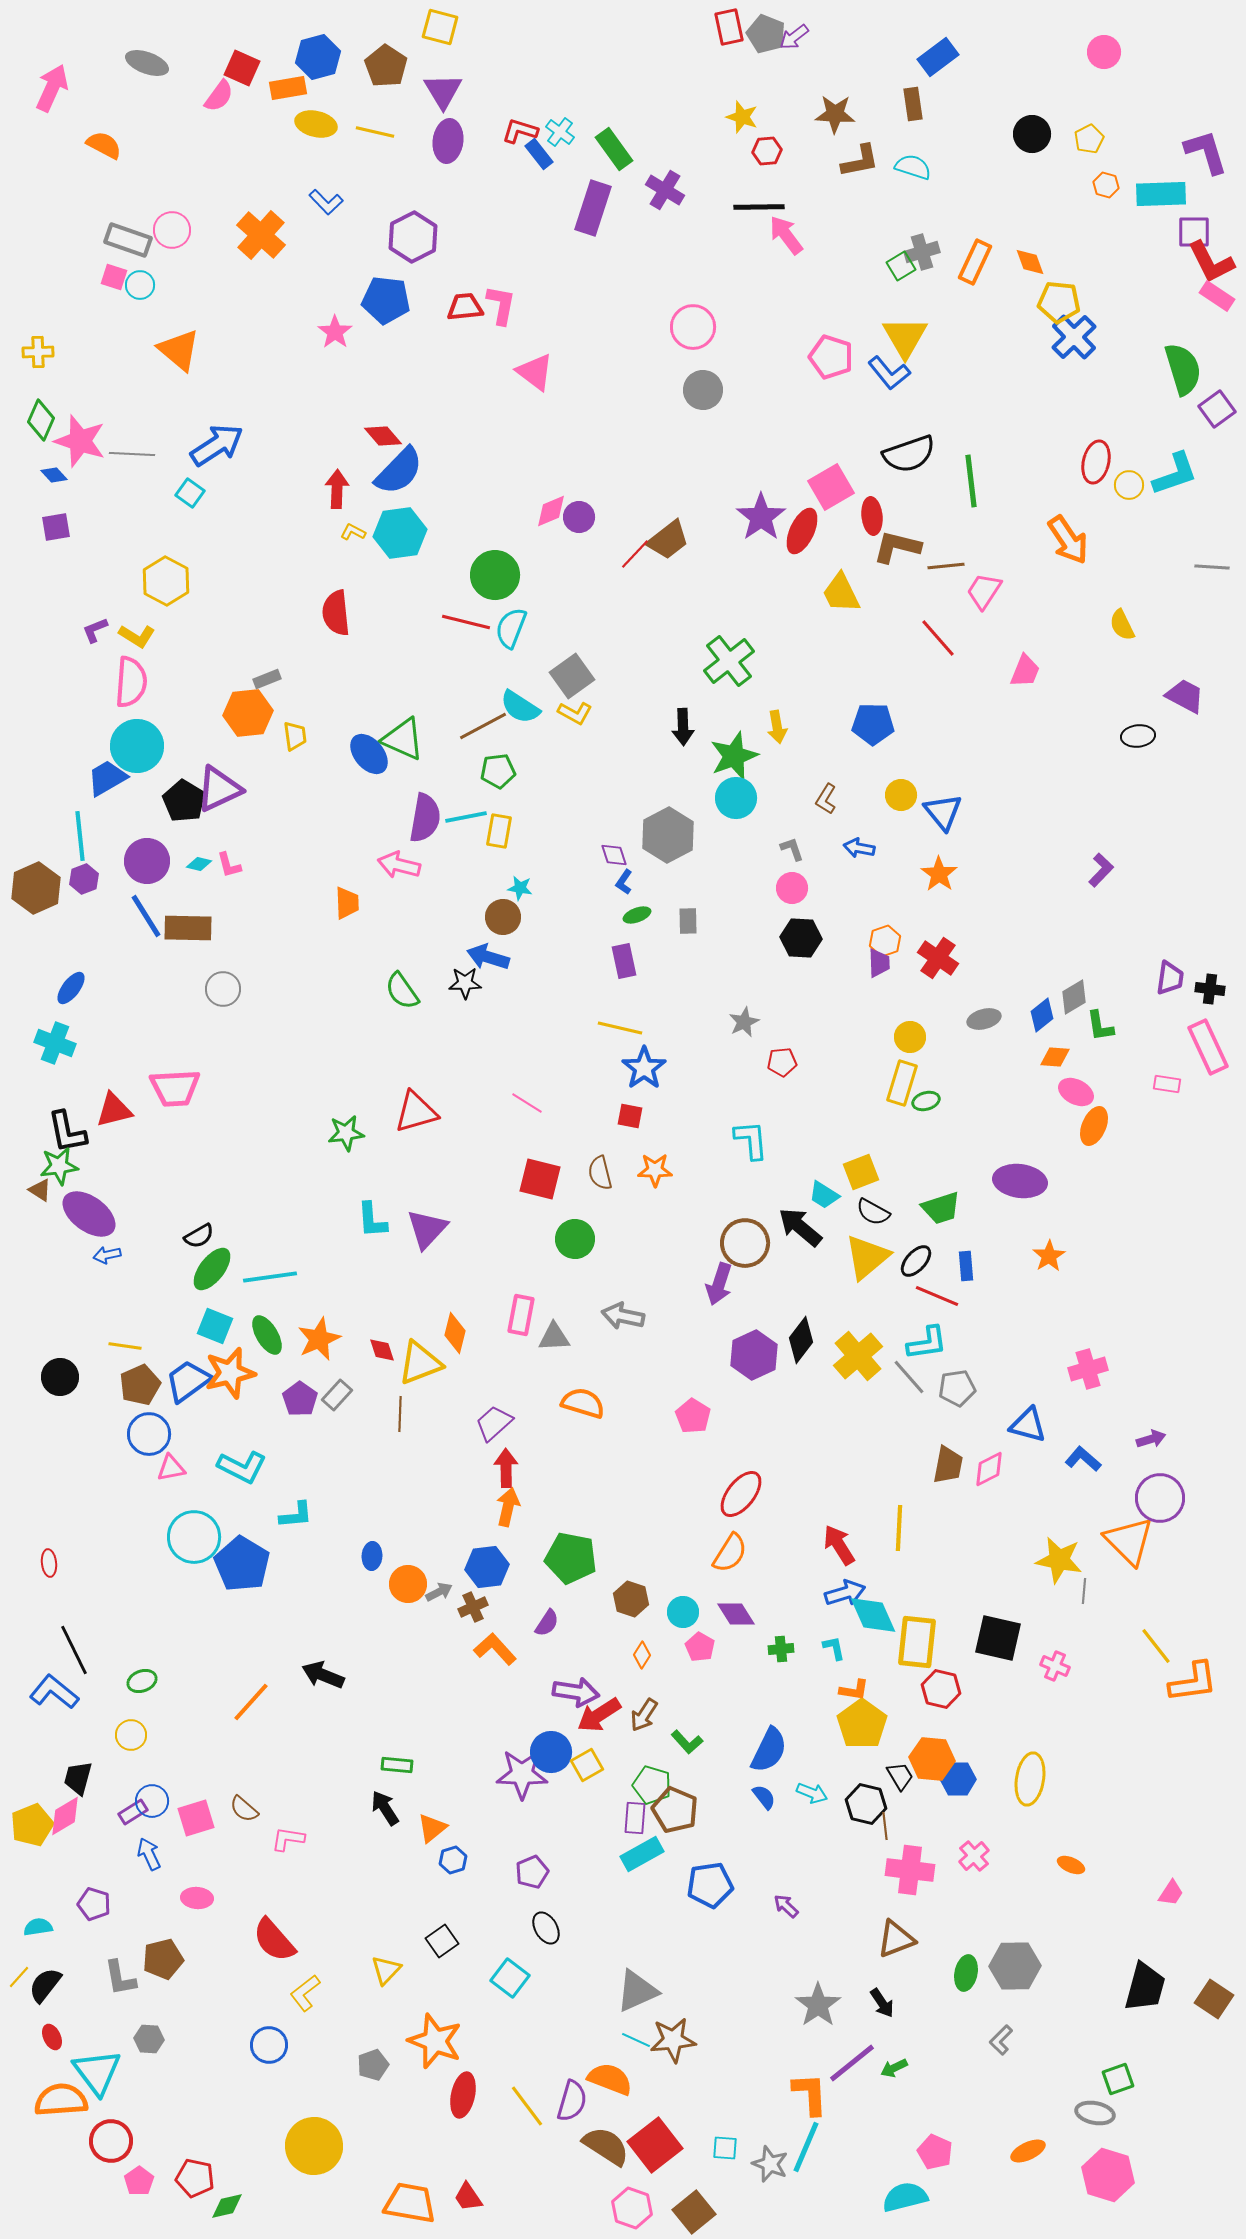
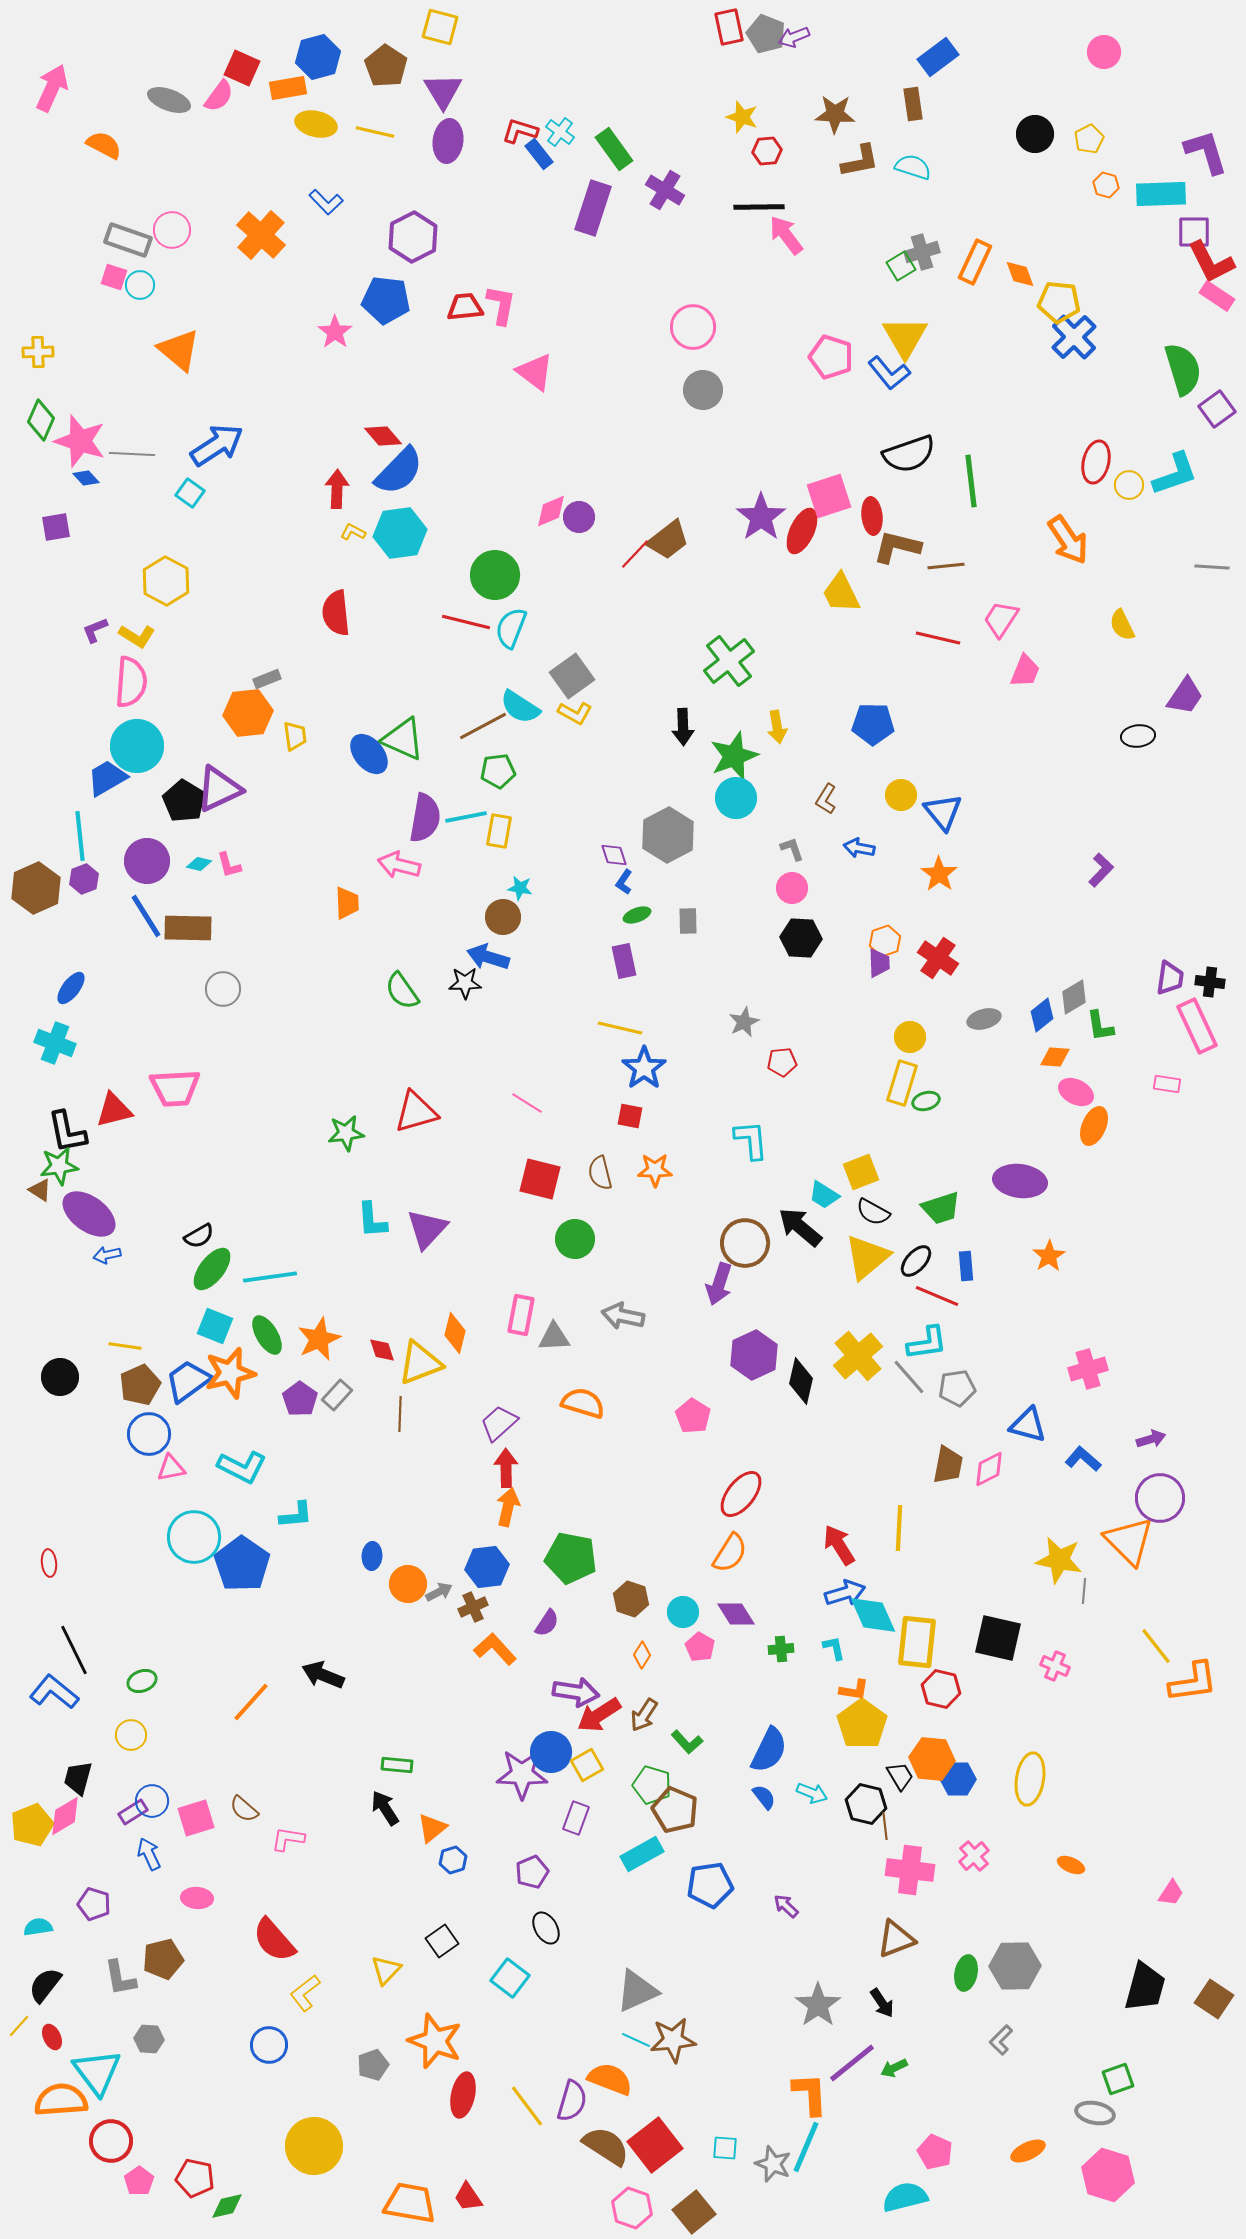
purple arrow at (794, 37): rotated 16 degrees clockwise
gray ellipse at (147, 63): moved 22 px right, 37 px down
black circle at (1032, 134): moved 3 px right
orange diamond at (1030, 262): moved 10 px left, 12 px down
blue diamond at (54, 475): moved 32 px right, 3 px down
pink square at (831, 487): moved 2 px left, 9 px down; rotated 12 degrees clockwise
pink trapezoid at (984, 591): moved 17 px right, 28 px down
red line at (938, 638): rotated 36 degrees counterclockwise
purple trapezoid at (1185, 696): rotated 96 degrees clockwise
black cross at (1210, 989): moved 7 px up
pink rectangle at (1208, 1047): moved 11 px left, 21 px up
black diamond at (801, 1340): moved 41 px down; rotated 24 degrees counterclockwise
purple trapezoid at (494, 1423): moved 5 px right
blue pentagon at (242, 1564): rotated 4 degrees clockwise
purple rectangle at (635, 1818): moved 59 px left; rotated 16 degrees clockwise
yellow line at (19, 1977): moved 49 px down
gray star at (770, 2164): moved 3 px right
